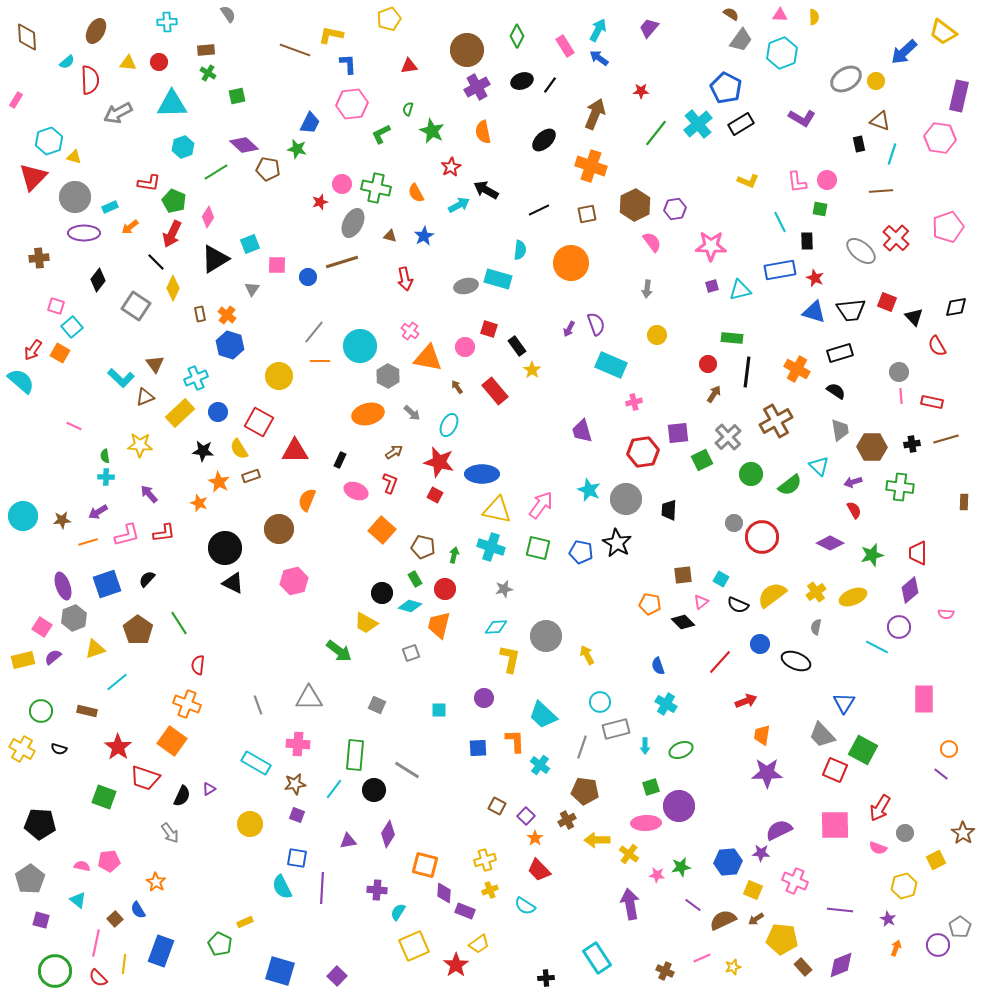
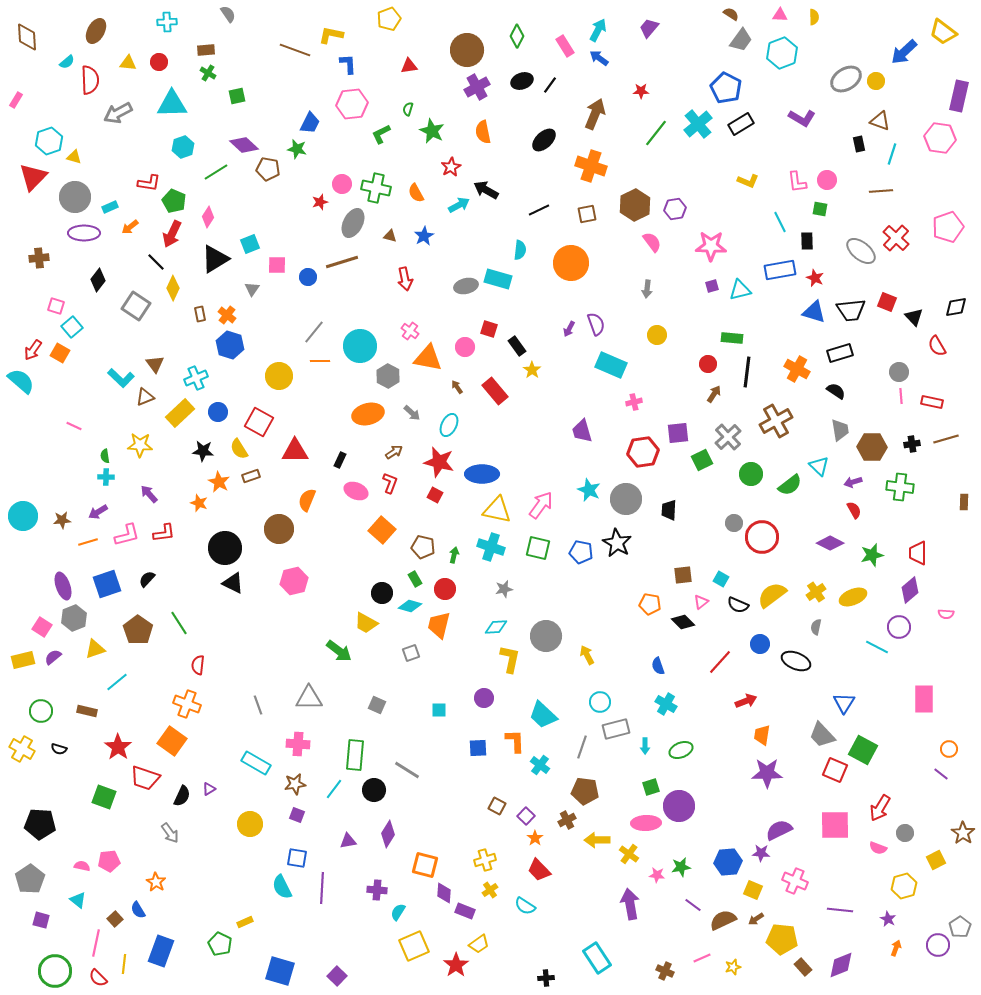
yellow cross at (490, 890): rotated 14 degrees counterclockwise
